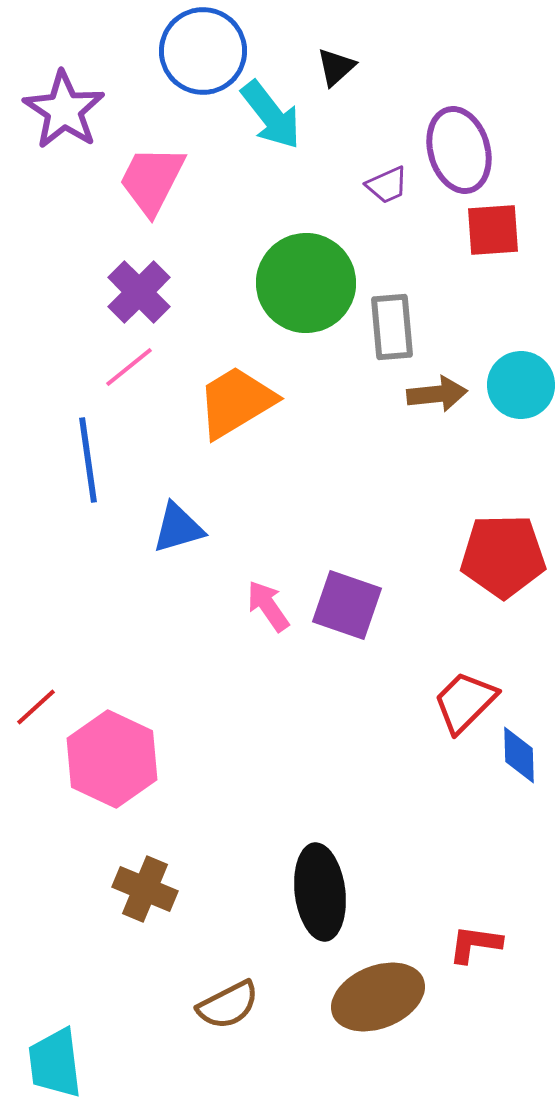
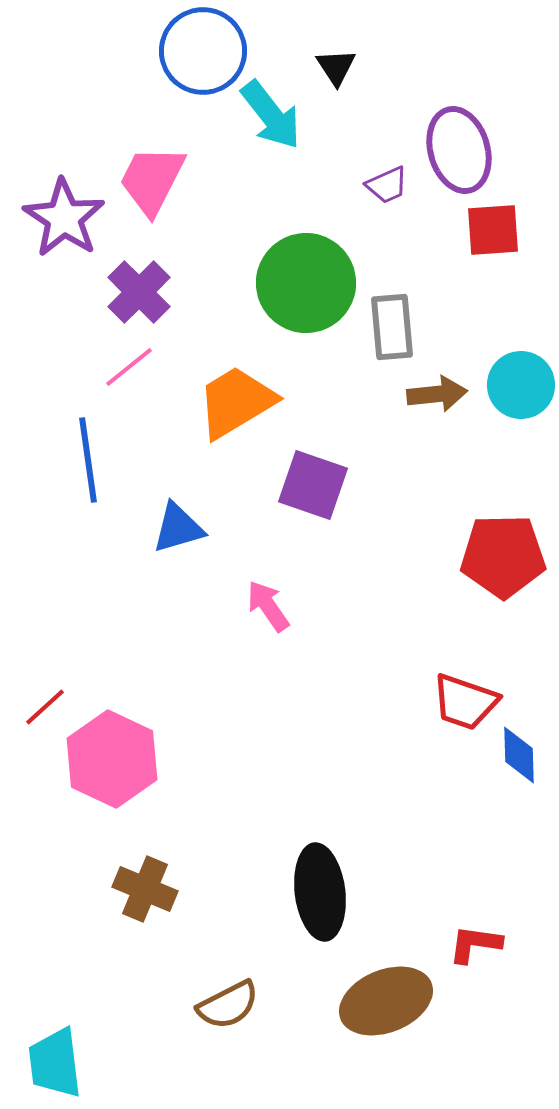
black triangle: rotated 21 degrees counterclockwise
purple star: moved 108 px down
purple square: moved 34 px left, 120 px up
red trapezoid: rotated 116 degrees counterclockwise
red line: moved 9 px right
brown ellipse: moved 8 px right, 4 px down
